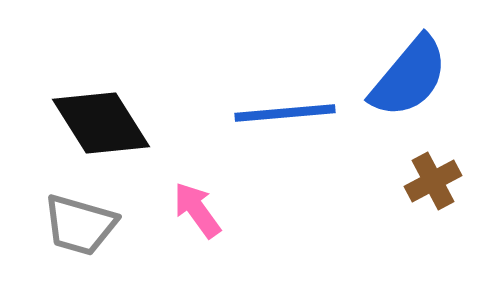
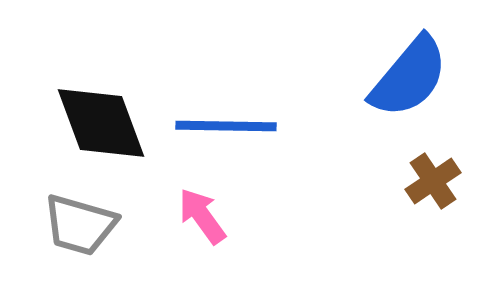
blue line: moved 59 px left, 13 px down; rotated 6 degrees clockwise
black diamond: rotated 12 degrees clockwise
brown cross: rotated 6 degrees counterclockwise
pink arrow: moved 5 px right, 6 px down
